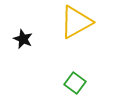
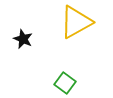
green square: moved 10 px left
